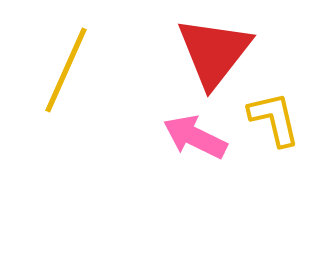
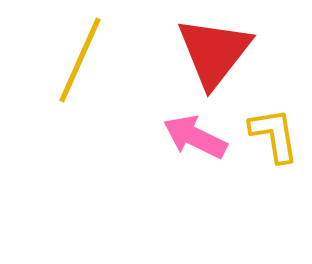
yellow line: moved 14 px right, 10 px up
yellow L-shape: moved 16 px down; rotated 4 degrees clockwise
